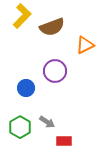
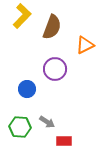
brown semicircle: rotated 50 degrees counterclockwise
purple circle: moved 2 px up
blue circle: moved 1 px right, 1 px down
green hexagon: rotated 25 degrees counterclockwise
